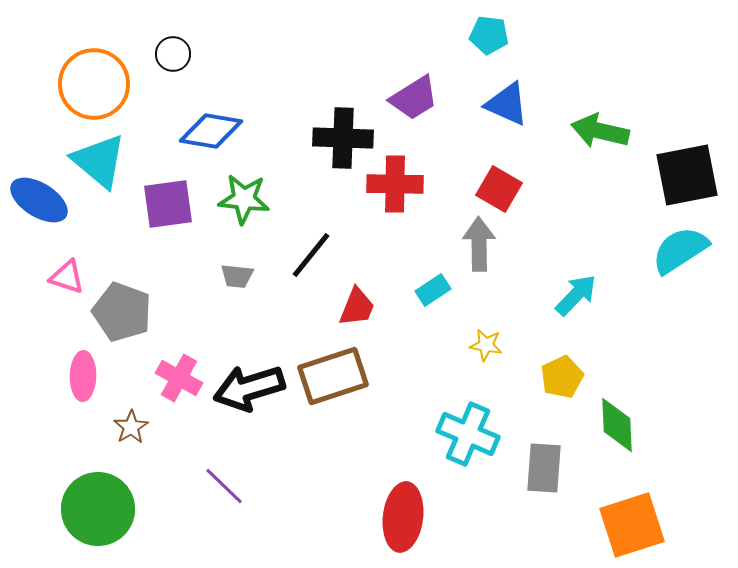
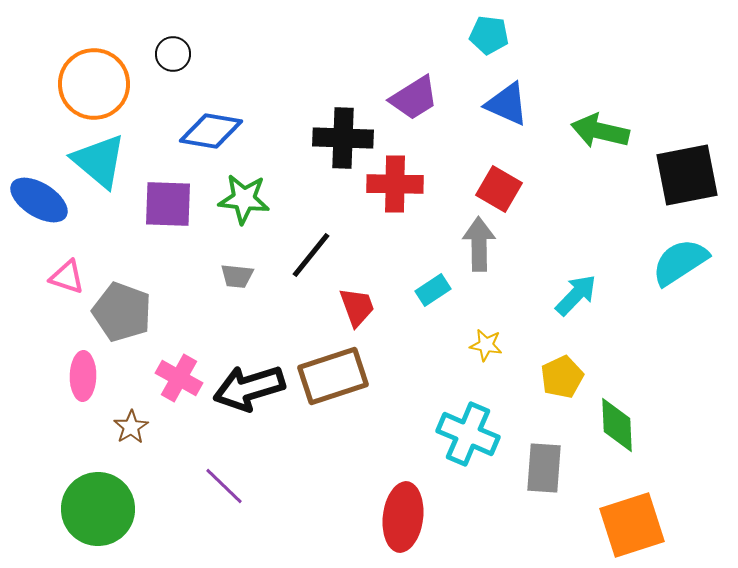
purple square: rotated 10 degrees clockwise
cyan semicircle: moved 12 px down
red trapezoid: rotated 42 degrees counterclockwise
